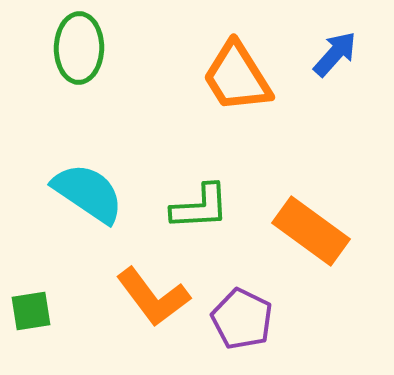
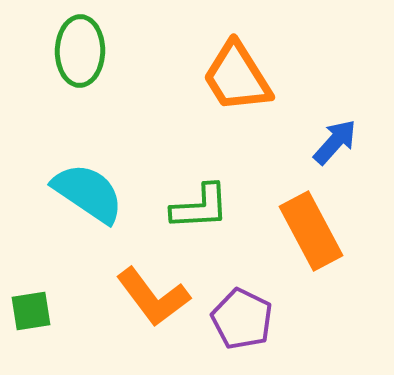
green ellipse: moved 1 px right, 3 px down
blue arrow: moved 88 px down
orange rectangle: rotated 26 degrees clockwise
